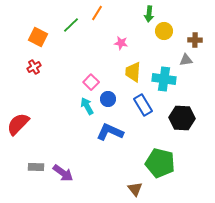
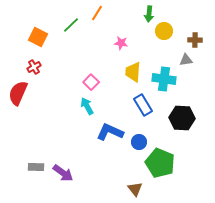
blue circle: moved 31 px right, 43 px down
red semicircle: moved 31 px up; rotated 20 degrees counterclockwise
green pentagon: rotated 8 degrees clockwise
